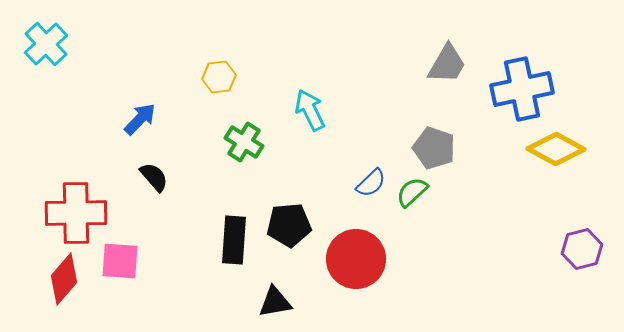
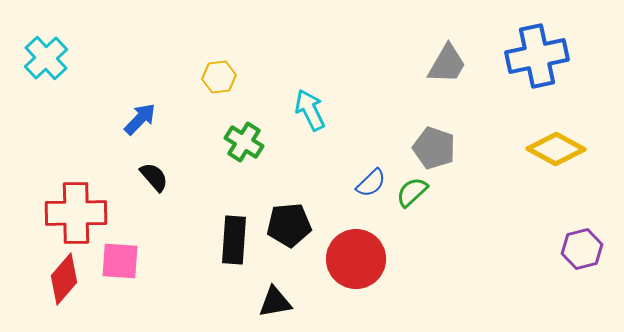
cyan cross: moved 14 px down
blue cross: moved 15 px right, 33 px up
